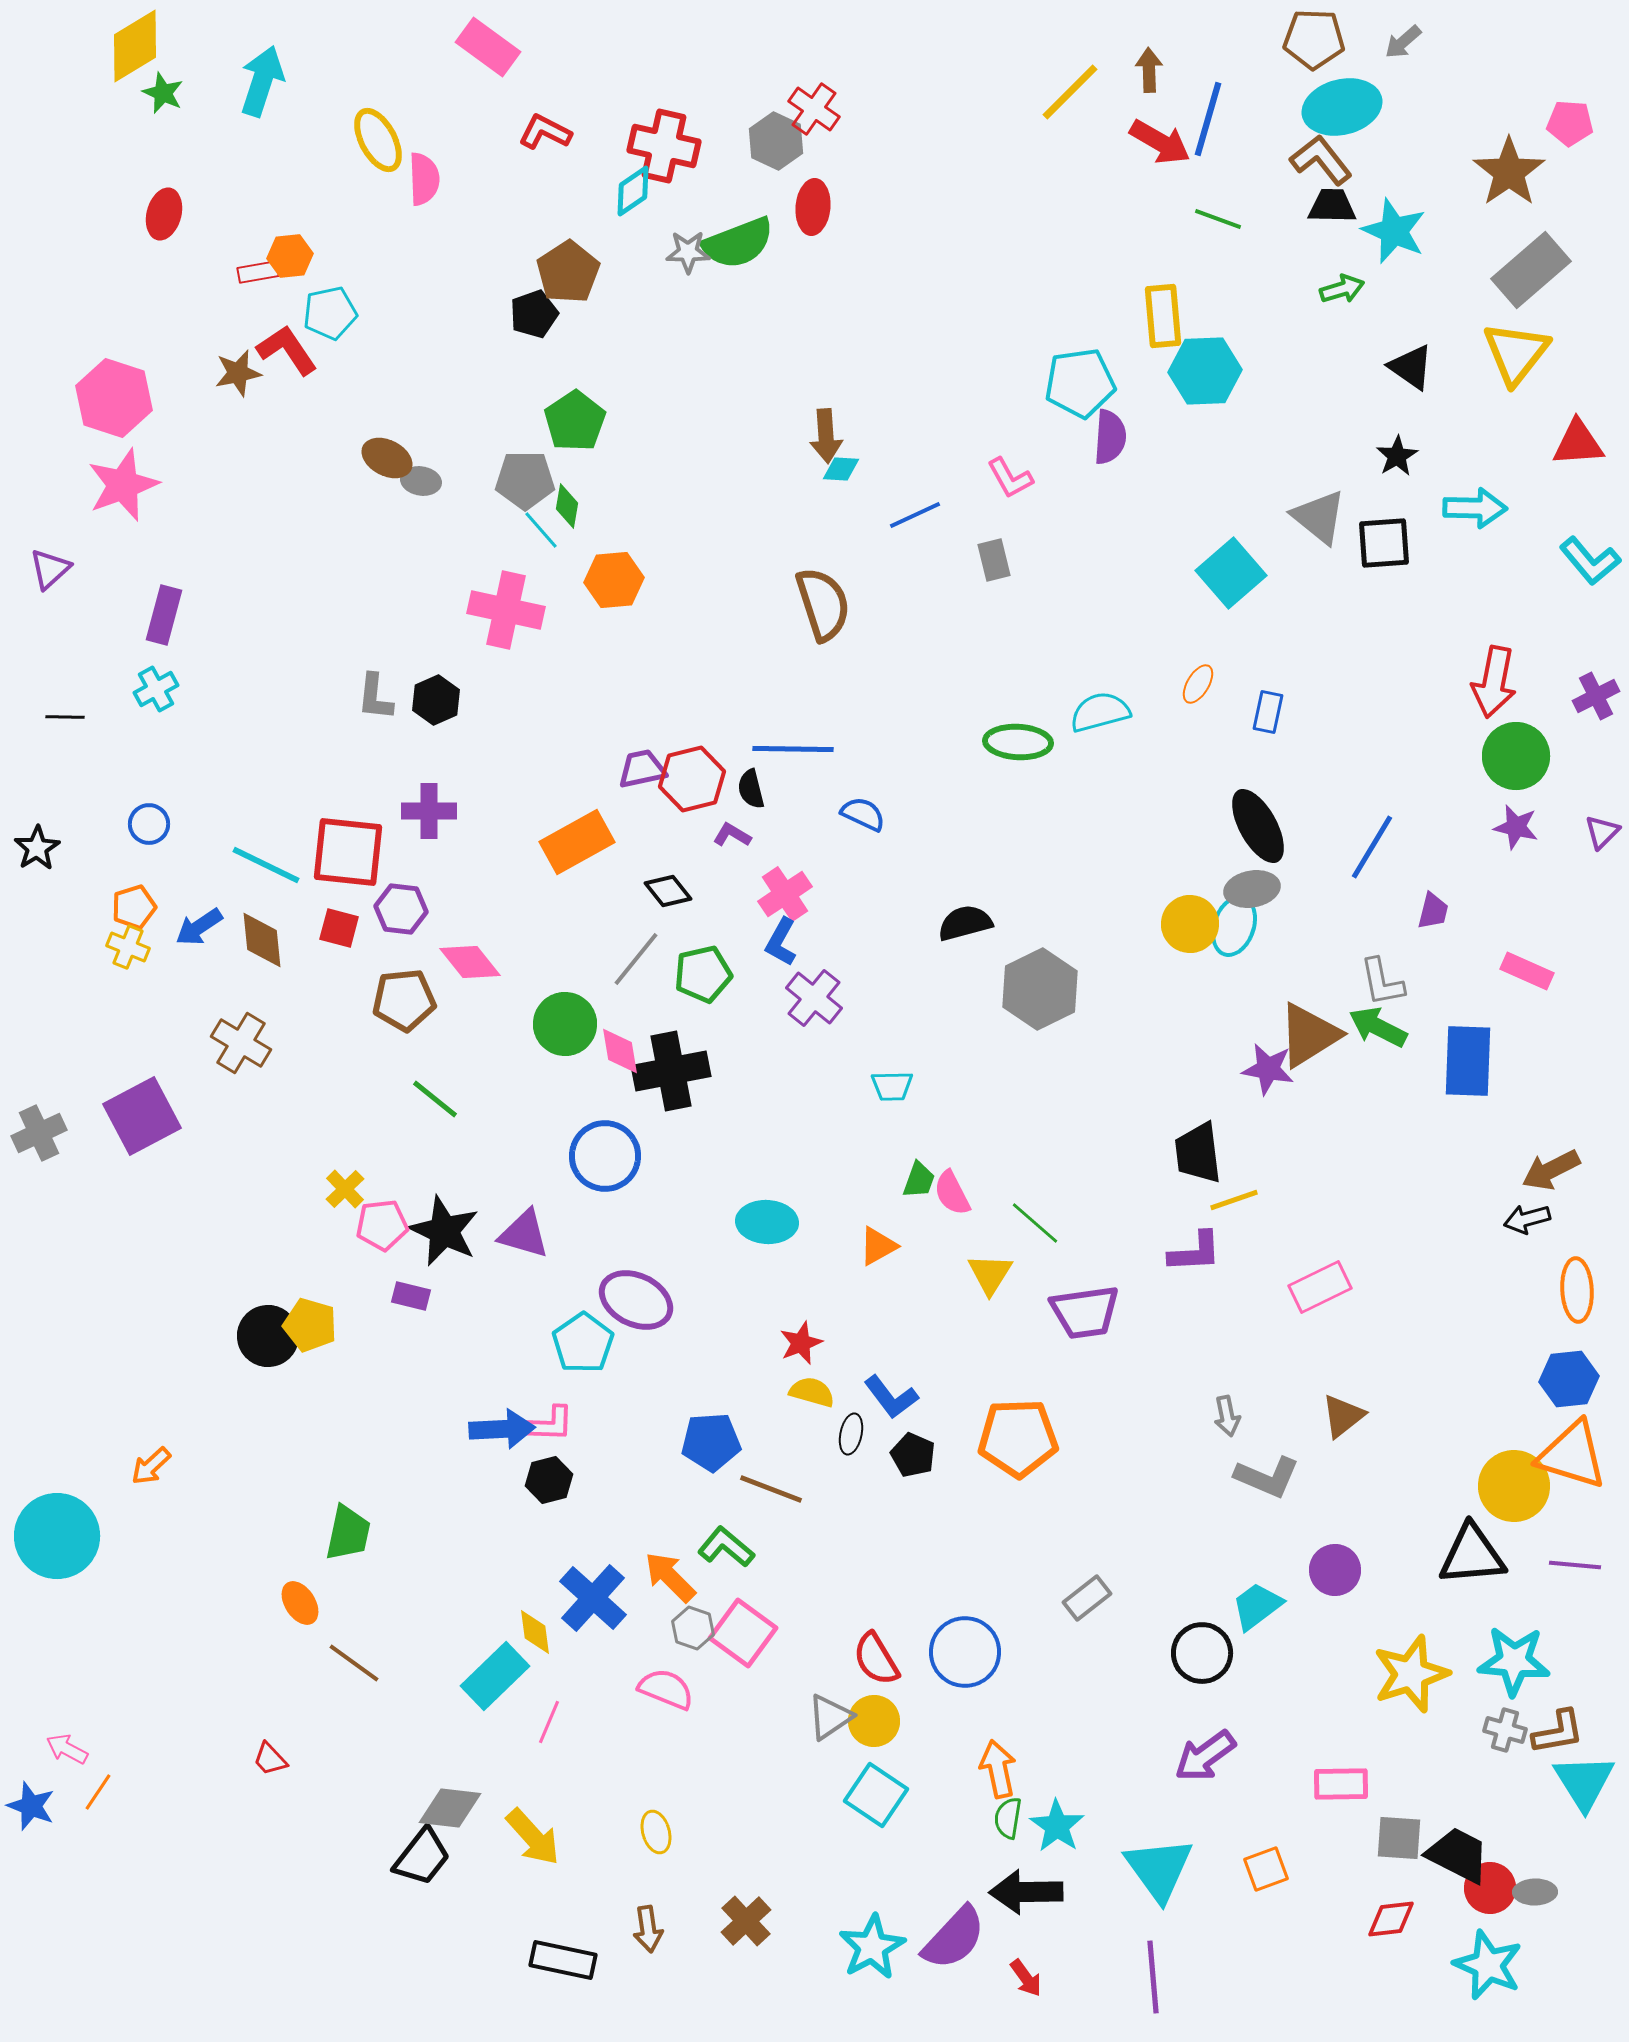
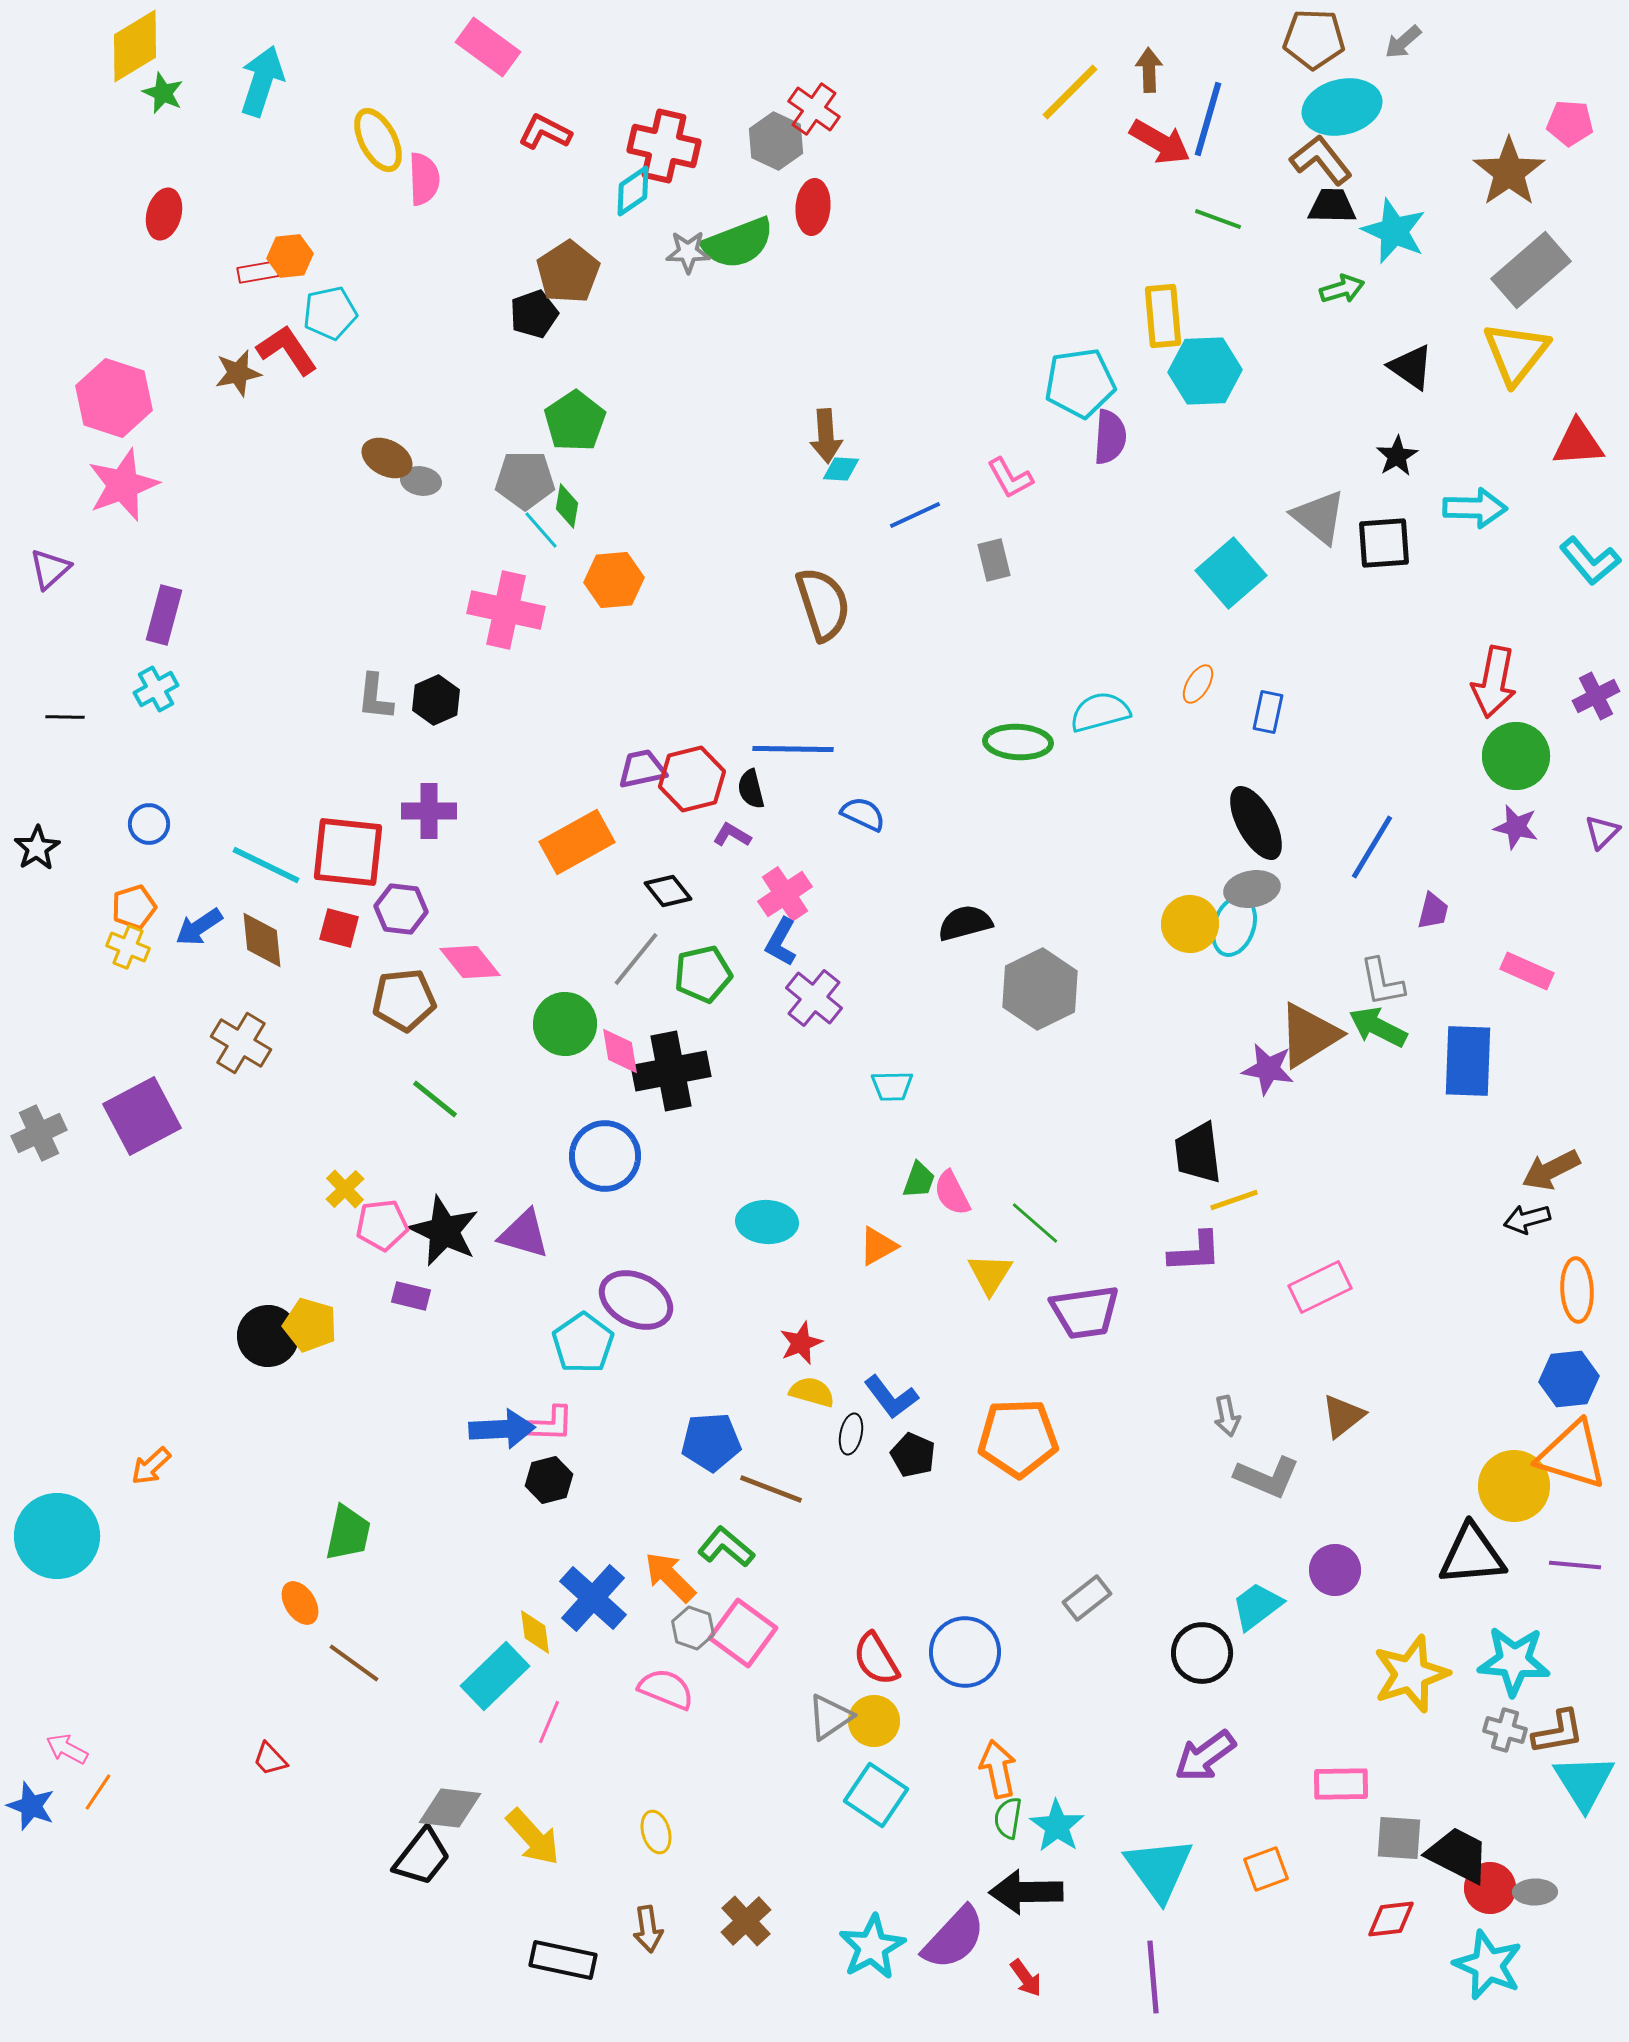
black ellipse at (1258, 826): moved 2 px left, 3 px up
